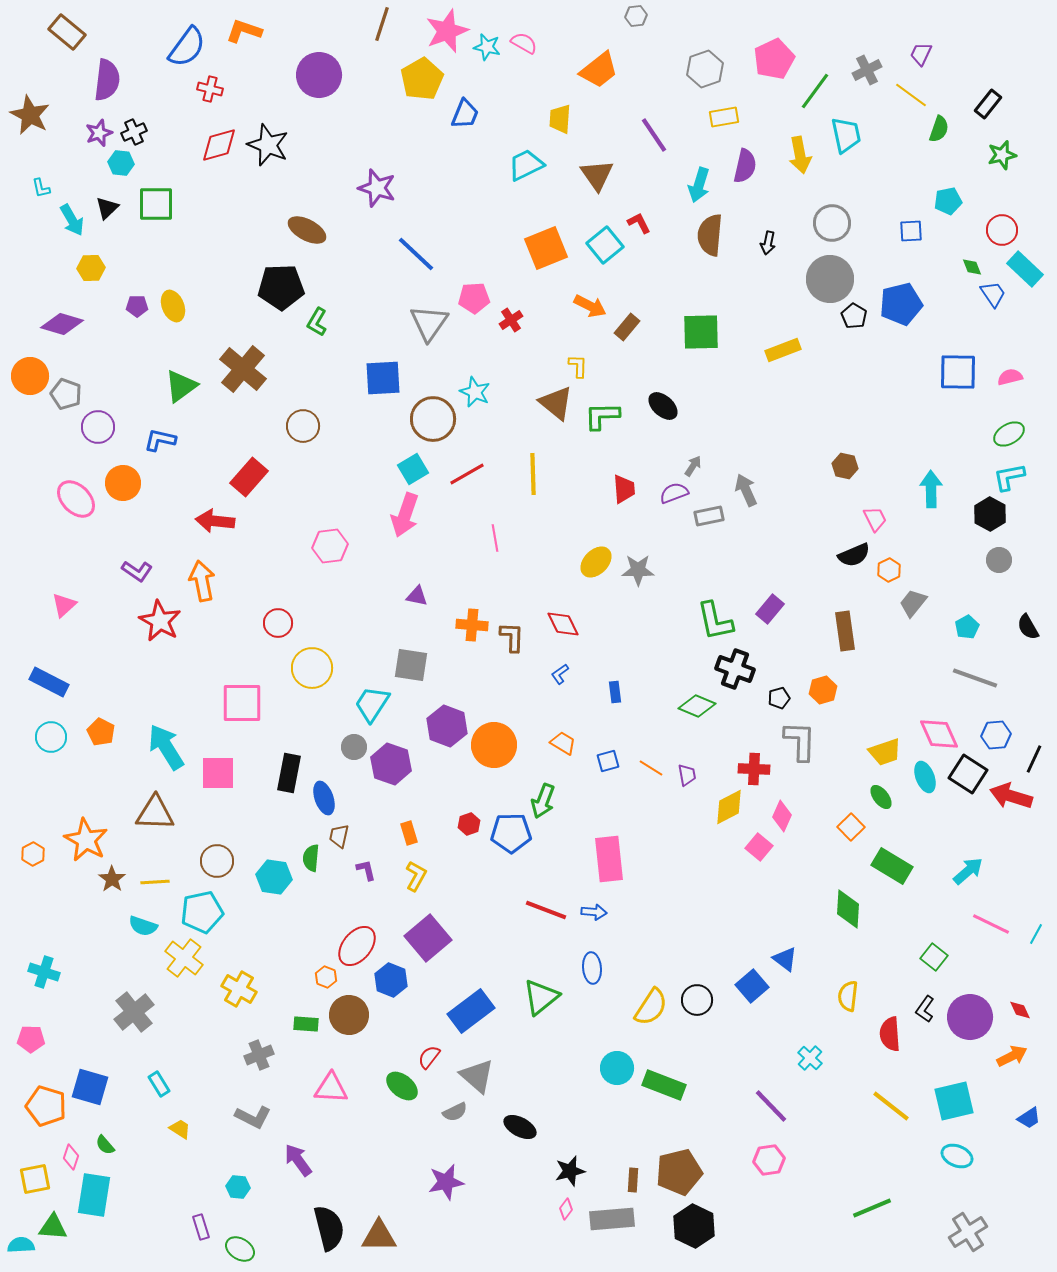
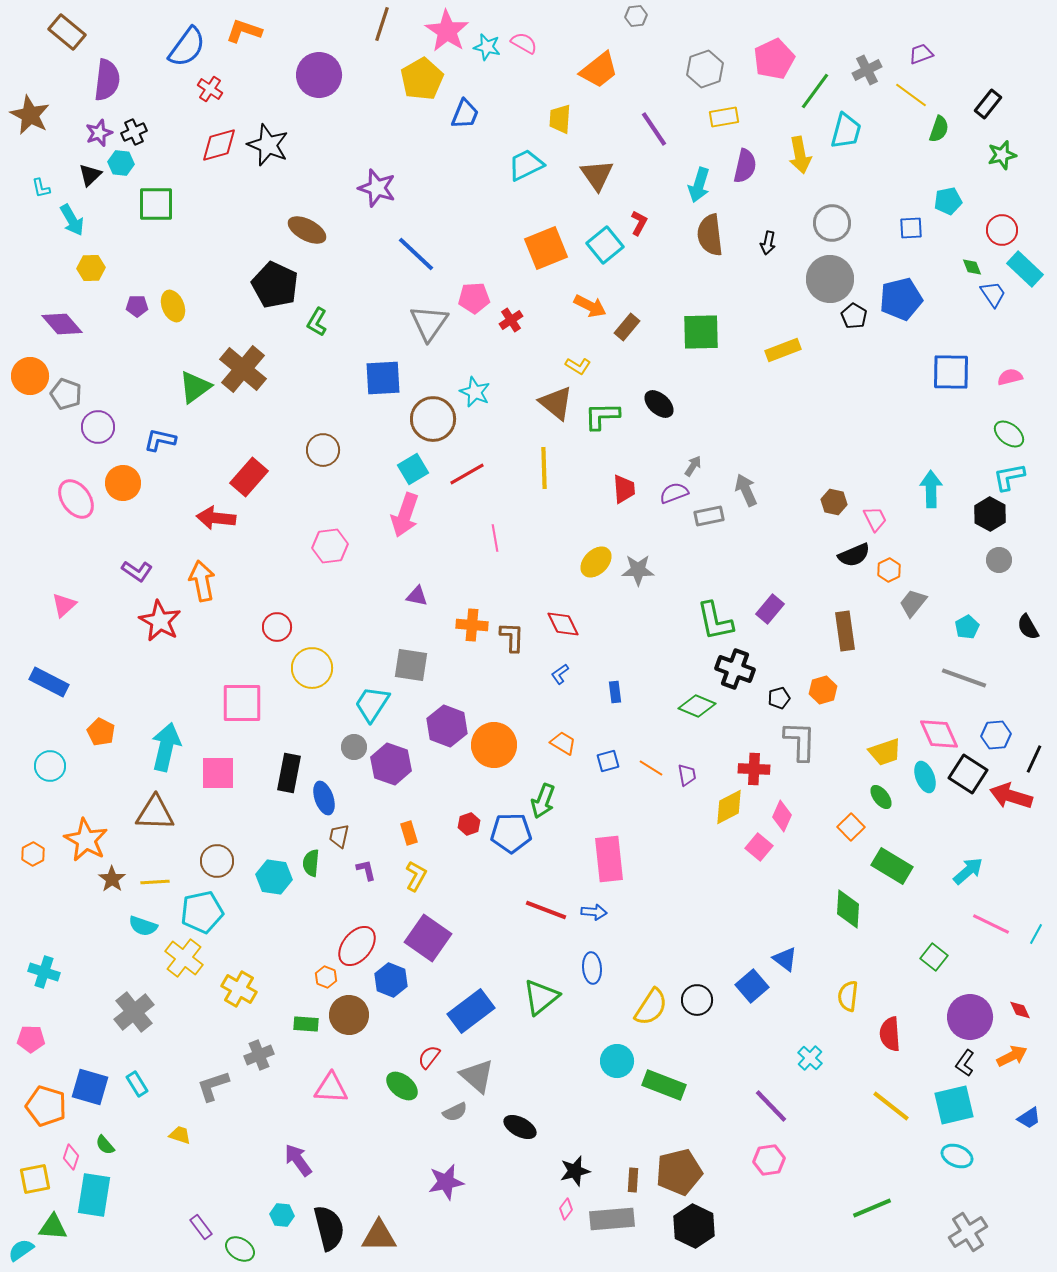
pink star at (447, 31): rotated 18 degrees counterclockwise
purple trapezoid at (921, 54): rotated 45 degrees clockwise
red cross at (210, 89): rotated 20 degrees clockwise
purple line at (654, 135): moved 6 px up
cyan trapezoid at (846, 135): moved 4 px up; rotated 27 degrees clockwise
black triangle at (107, 208): moved 17 px left, 33 px up
red L-shape at (639, 223): rotated 55 degrees clockwise
blue square at (911, 231): moved 3 px up
brown semicircle at (710, 235): rotated 12 degrees counterclockwise
black pentagon at (281, 287): moved 6 px left, 2 px up; rotated 27 degrees clockwise
blue pentagon at (901, 304): moved 5 px up
purple diamond at (62, 324): rotated 33 degrees clockwise
yellow L-shape at (578, 366): rotated 120 degrees clockwise
blue square at (958, 372): moved 7 px left
green triangle at (181, 386): moved 14 px right, 1 px down
black ellipse at (663, 406): moved 4 px left, 2 px up
brown circle at (303, 426): moved 20 px right, 24 px down
green ellipse at (1009, 434): rotated 68 degrees clockwise
brown hexagon at (845, 466): moved 11 px left, 36 px down
yellow line at (533, 474): moved 11 px right, 6 px up
pink ellipse at (76, 499): rotated 9 degrees clockwise
red arrow at (215, 521): moved 1 px right, 3 px up
red circle at (278, 623): moved 1 px left, 4 px down
gray line at (975, 678): moved 11 px left
cyan circle at (51, 737): moved 1 px left, 29 px down
cyan arrow at (166, 747): rotated 45 degrees clockwise
green semicircle at (311, 858): moved 5 px down
purple square at (428, 938): rotated 15 degrees counterclockwise
black L-shape at (925, 1009): moved 40 px right, 54 px down
cyan circle at (617, 1068): moved 7 px up
cyan rectangle at (159, 1084): moved 22 px left
cyan square at (954, 1101): moved 4 px down
gray L-shape at (253, 1117): moved 40 px left, 31 px up; rotated 135 degrees clockwise
yellow trapezoid at (180, 1129): moved 6 px down; rotated 15 degrees counterclockwise
black star at (570, 1171): moved 5 px right
cyan hexagon at (238, 1187): moved 44 px right, 28 px down
purple rectangle at (201, 1227): rotated 20 degrees counterclockwise
cyan semicircle at (21, 1245): moved 5 px down; rotated 32 degrees counterclockwise
